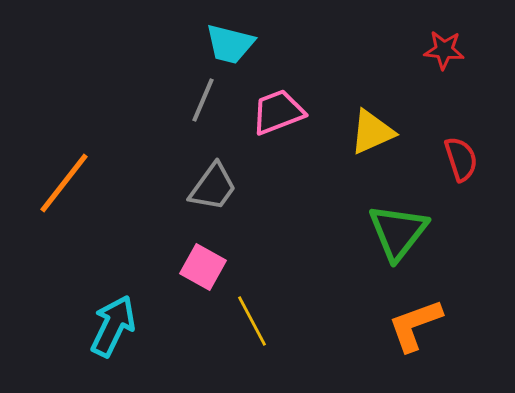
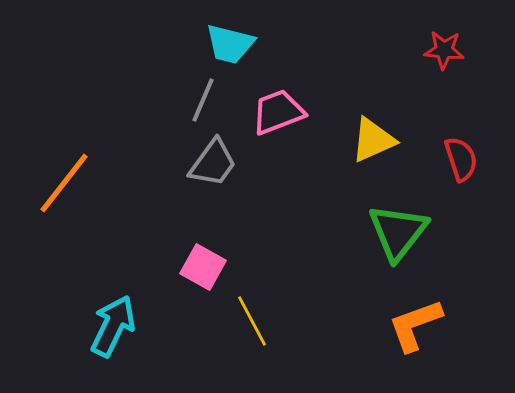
yellow triangle: moved 1 px right, 8 px down
gray trapezoid: moved 24 px up
